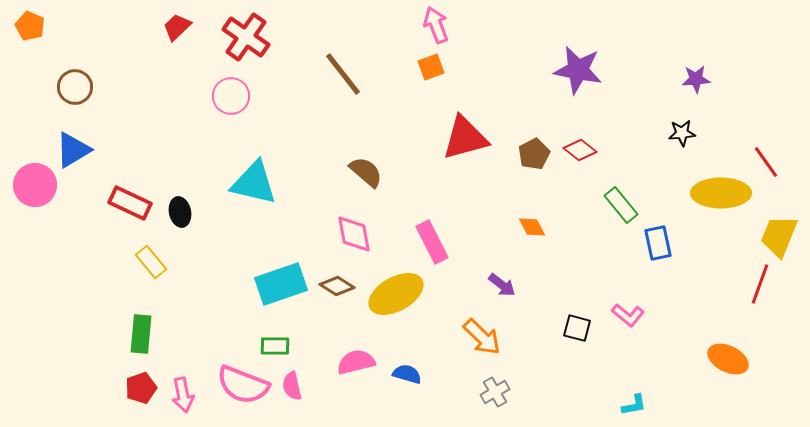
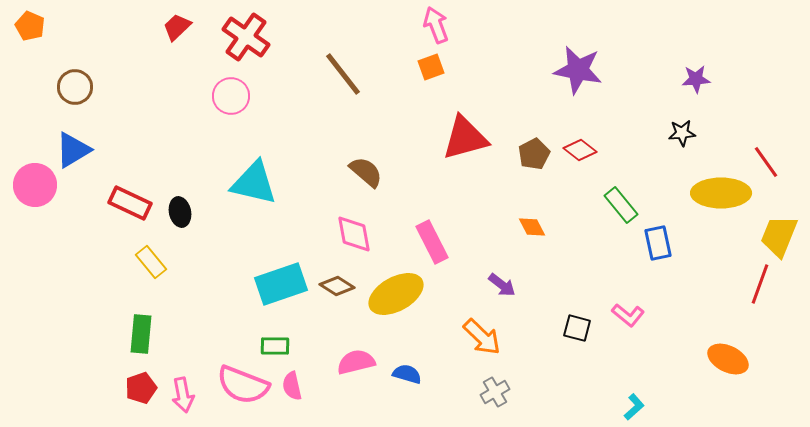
cyan L-shape at (634, 405): moved 2 px down; rotated 32 degrees counterclockwise
